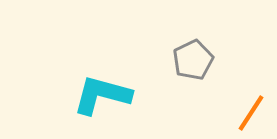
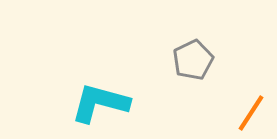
cyan L-shape: moved 2 px left, 8 px down
